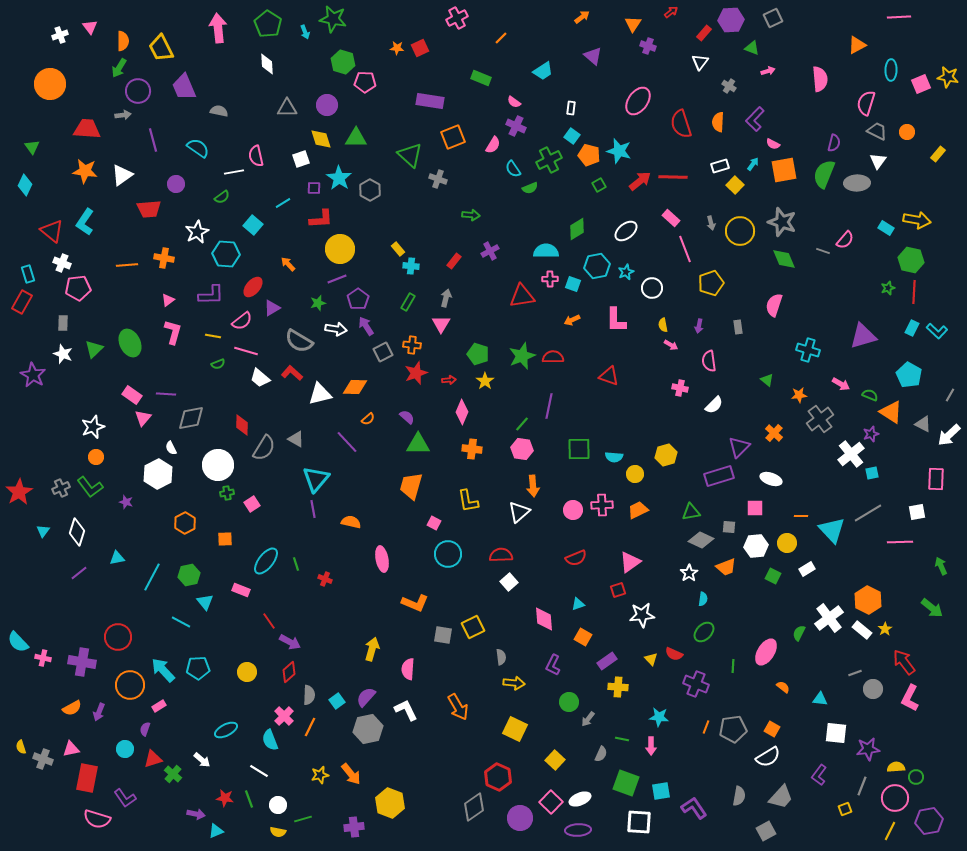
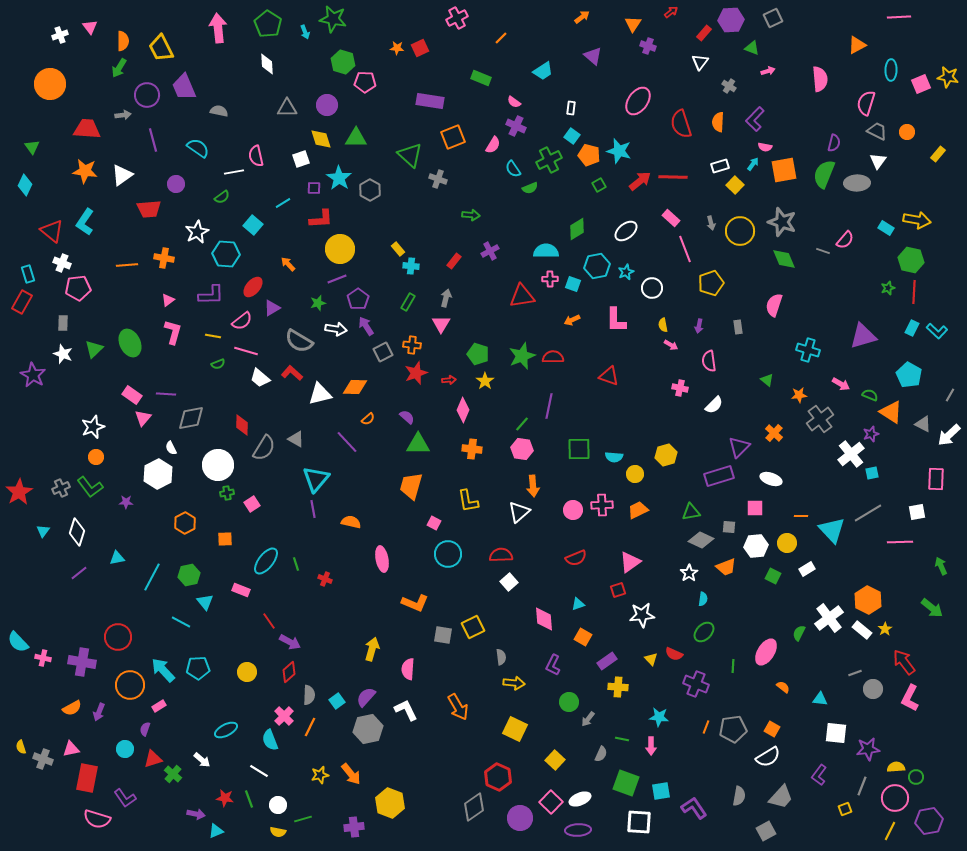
purple circle at (138, 91): moved 9 px right, 4 px down
pink semicircle at (773, 144): moved 8 px left, 3 px down; rotated 16 degrees counterclockwise
pink diamond at (462, 412): moved 1 px right, 2 px up
purple star at (126, 502): rotated 16 degrees counterclockwise
